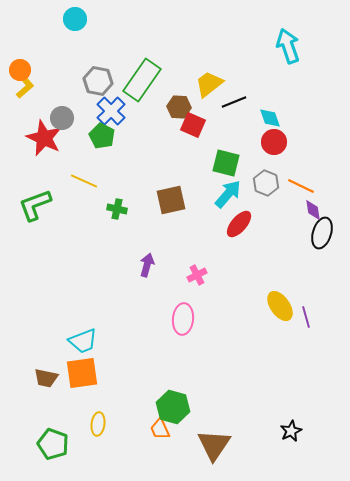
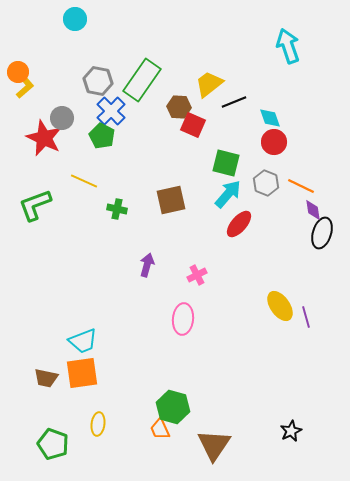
orange circle at (20, 70): moved 2 px left, 2 px down
